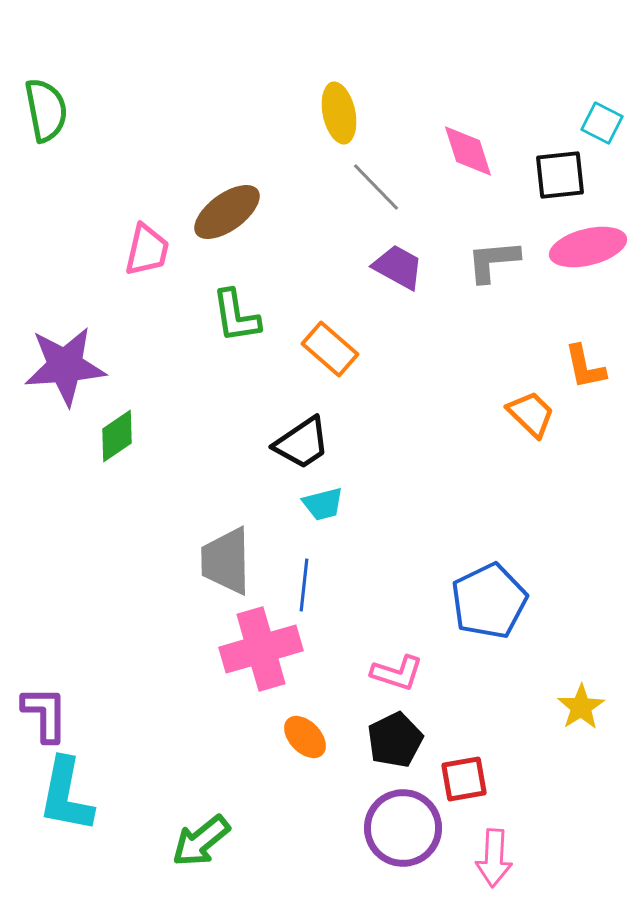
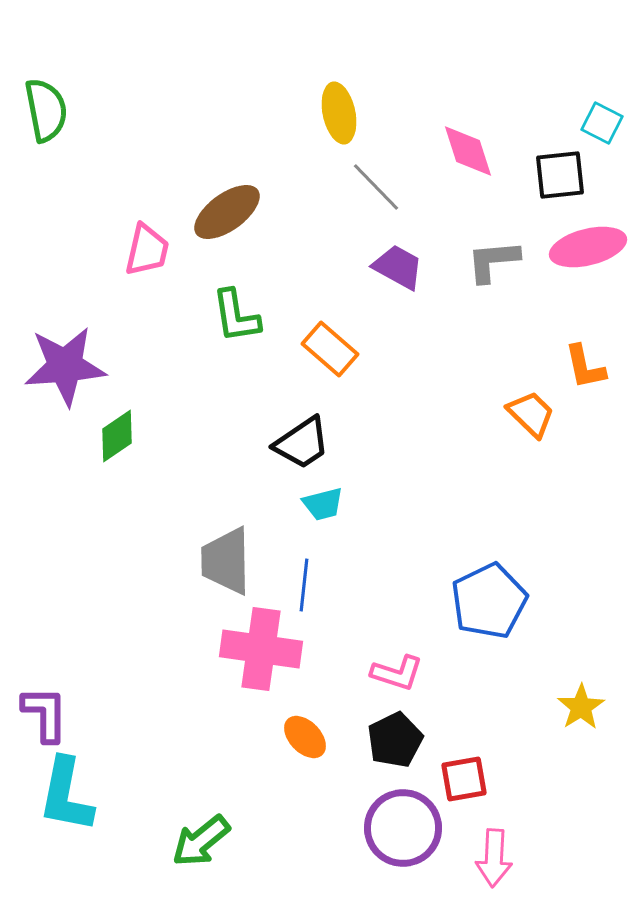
pink cross: rotated 24 degrees clockwise
